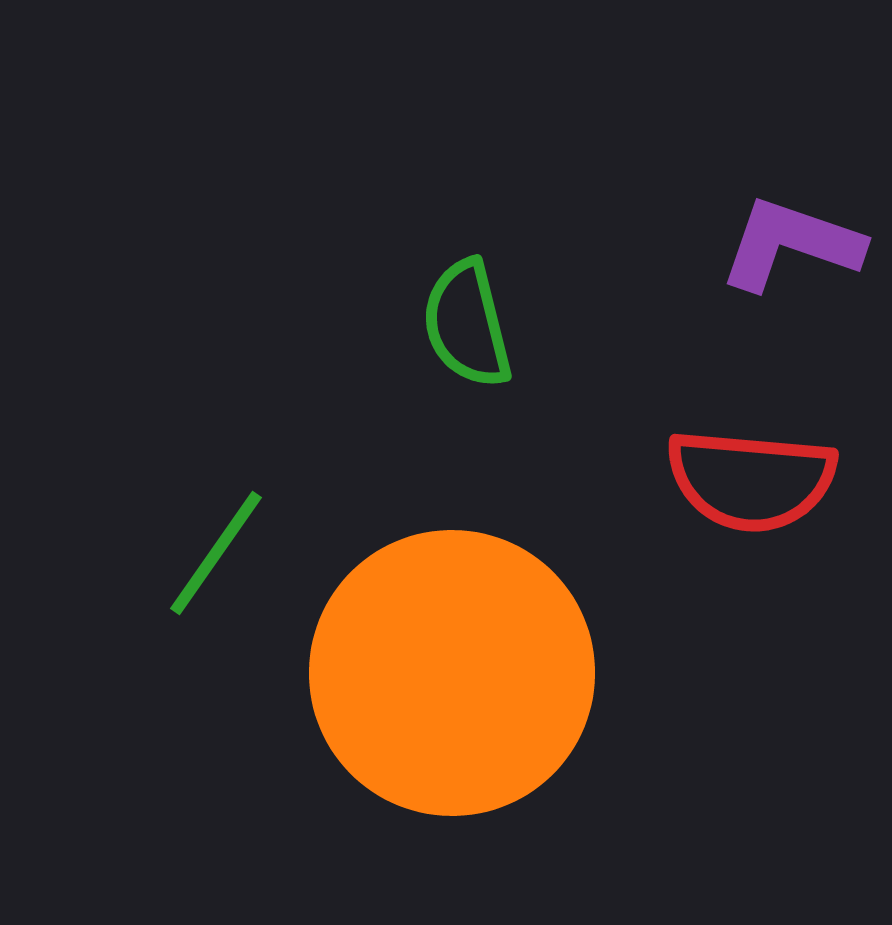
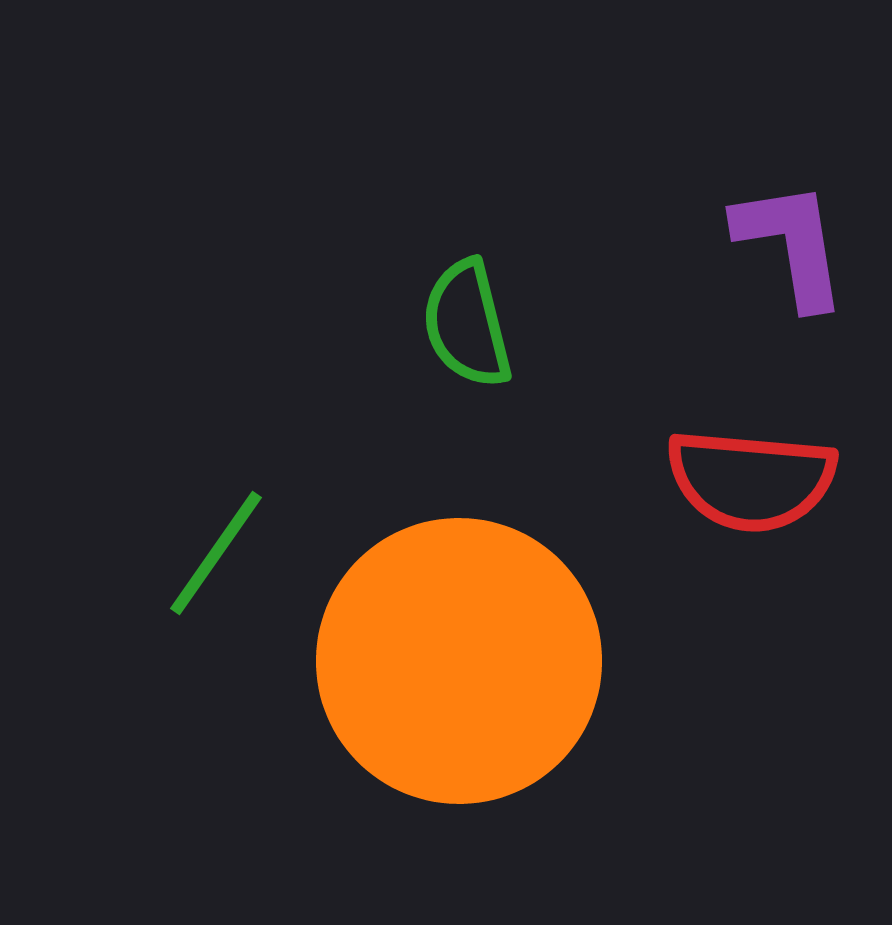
purple L-shape: rotated 62 degrees clockwise
orange circle: moved 7 px right, 12 px up
